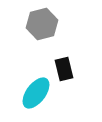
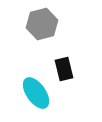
cyan ellipse: rotated 72 degrees counterclockwise
